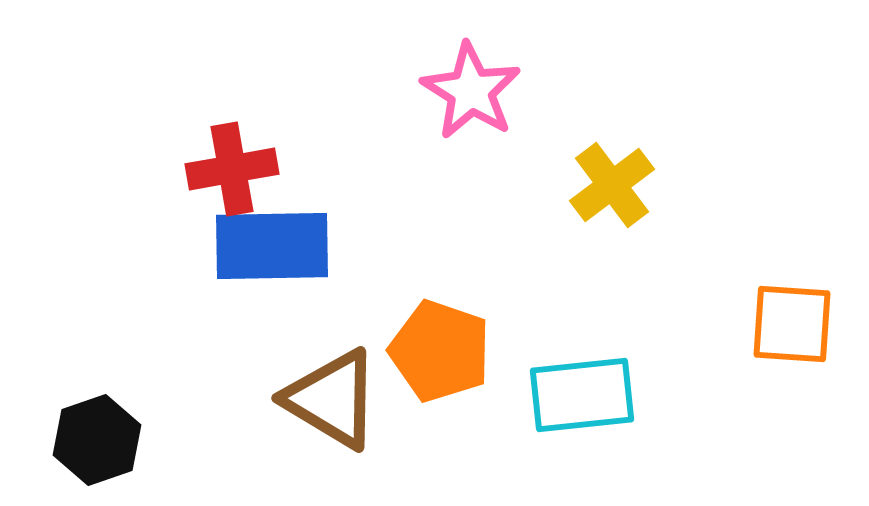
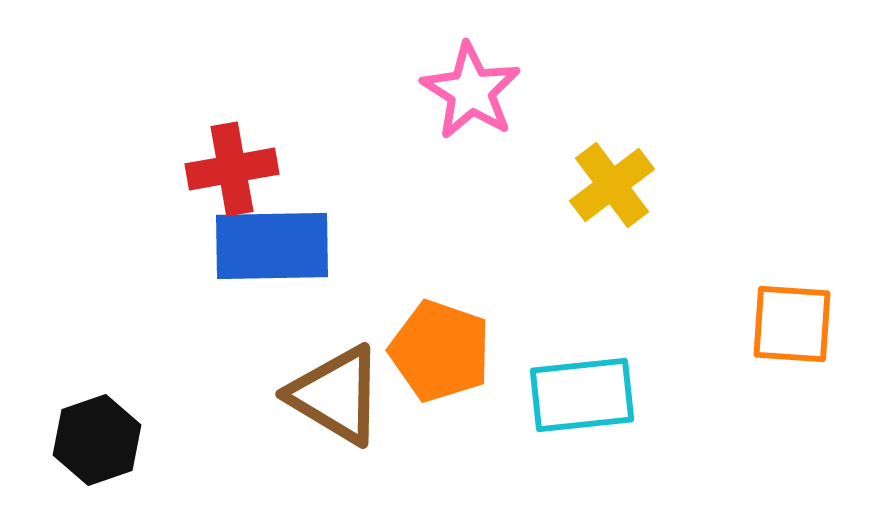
brown triangle: moved 4 px right, 4 px up
